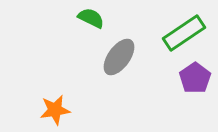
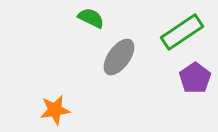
green rectangle: moved 2 px left, 1 px up
